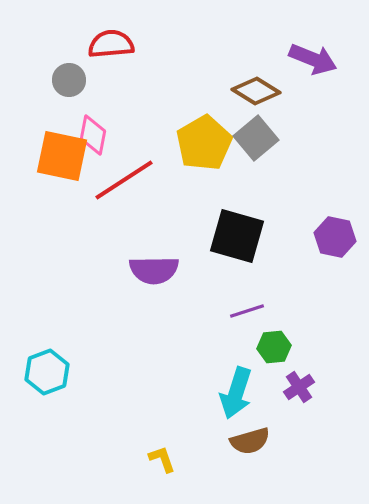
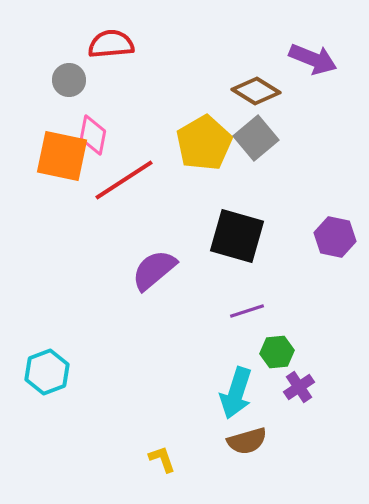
purple semicircle: rotated 141 degrees clockwise
green hexagon: moved 3 px right, 5 px down
brown semicircle: moved 3 px left
